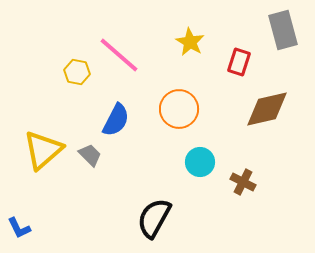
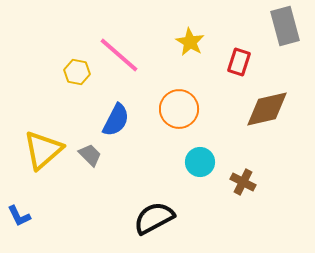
gray rectangle: moved 2 px right, 4 px up
black semicircle: rotated 33 degrees clockwise
blue L-shape: moved 12 px up
